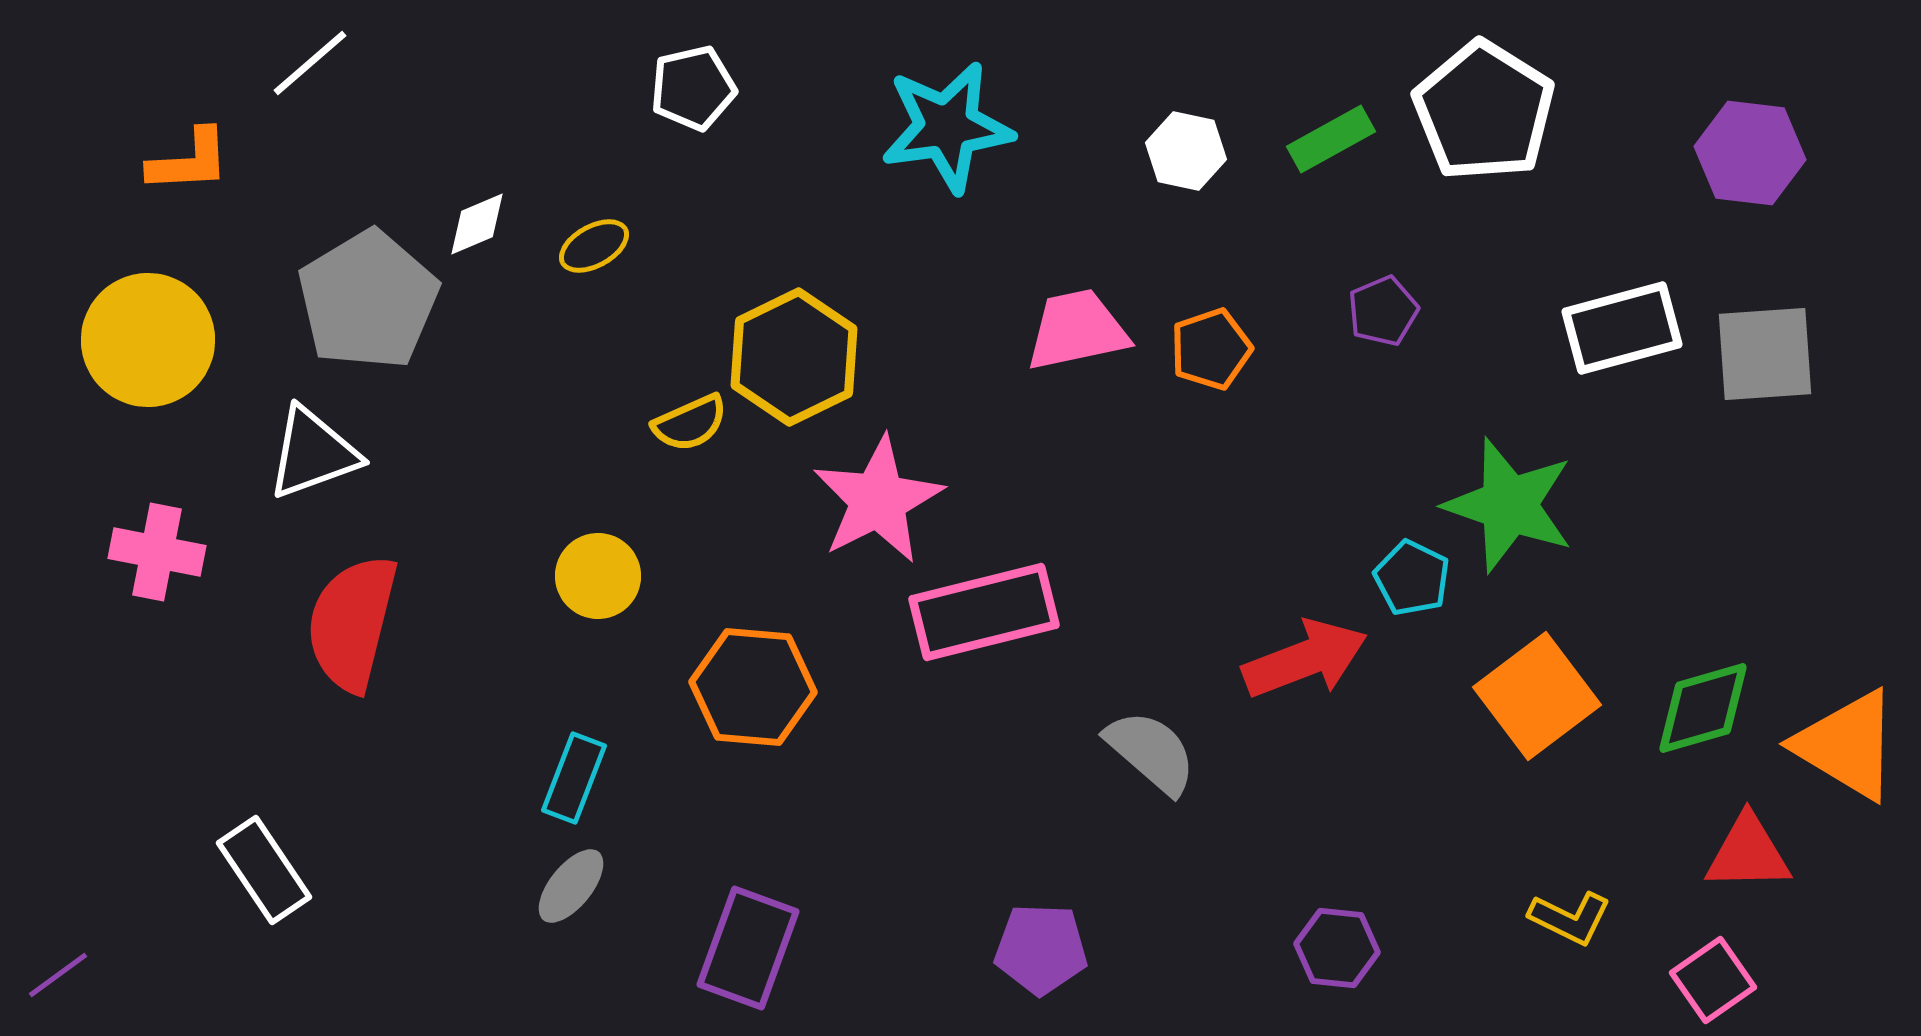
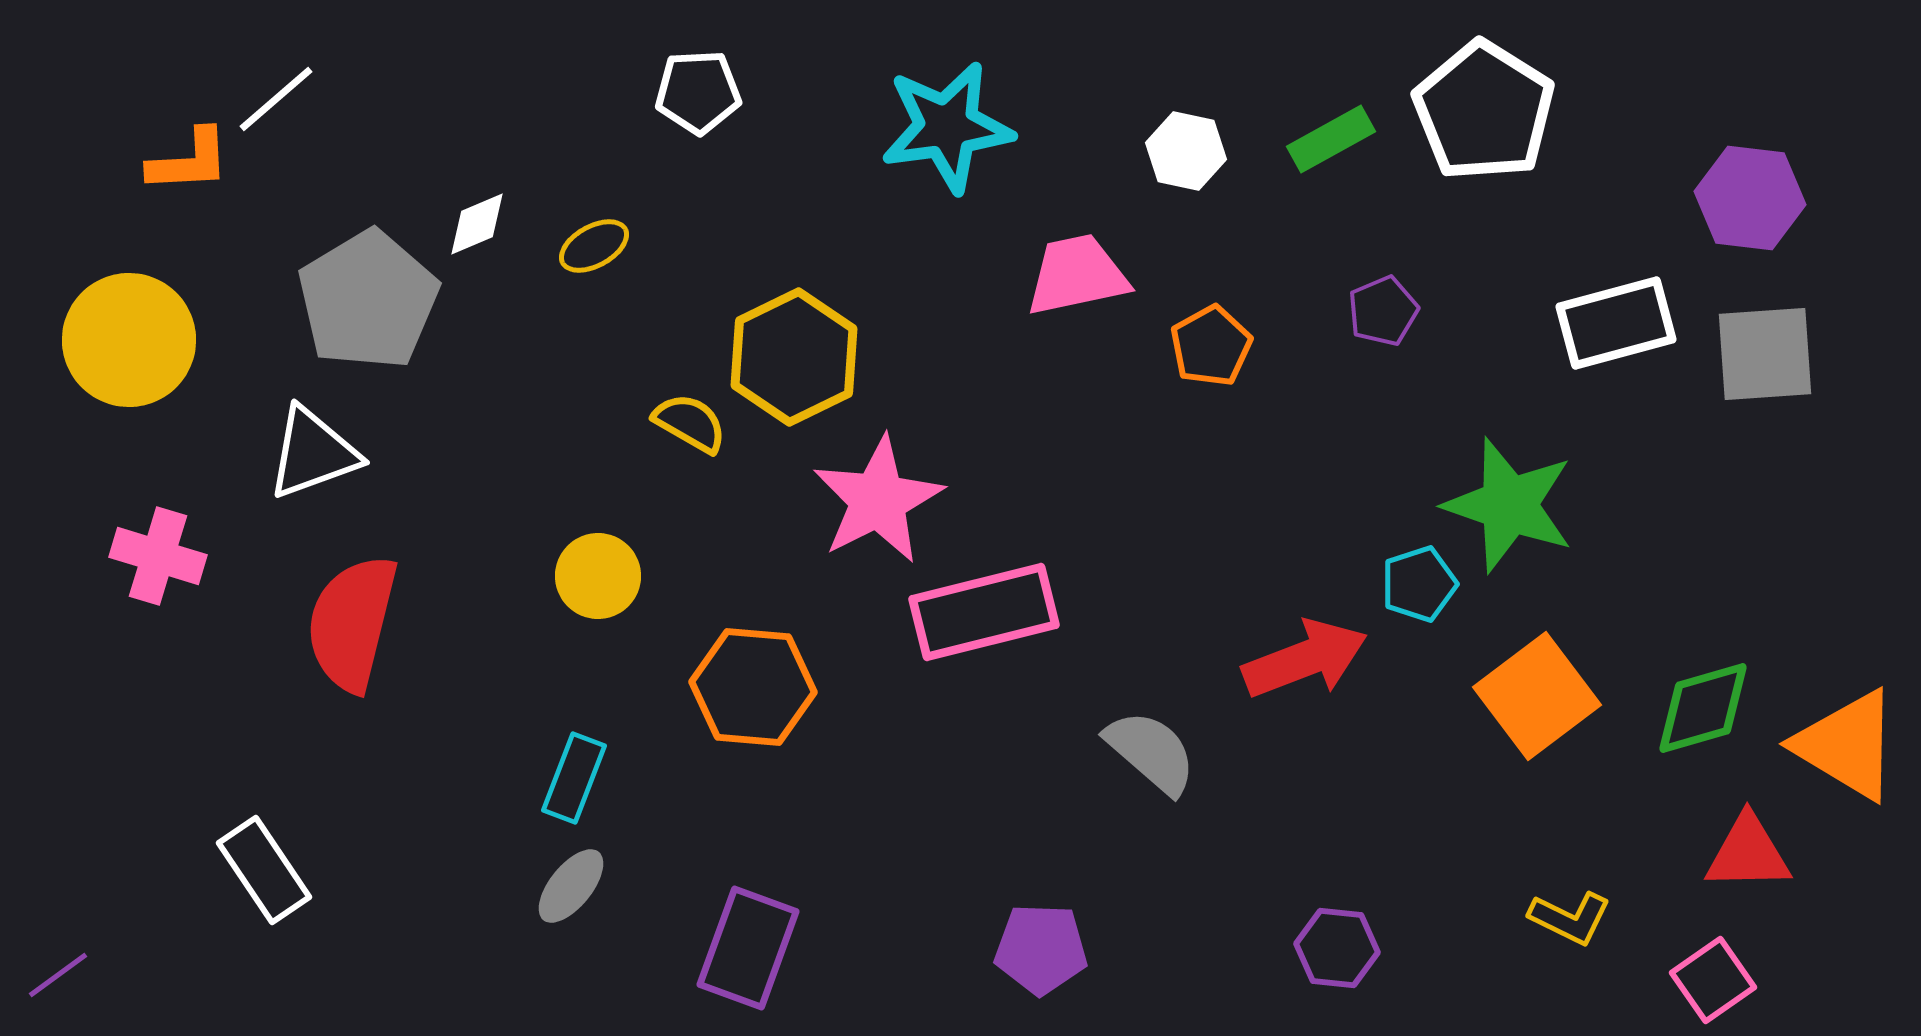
white line at (310, 63): moved 34 px left, 36 px down
white pentagon at (693, 88): moved 5 px right, 4 px down; rotated 10 degrees clockwise
purple hexagon at (1750, 153): moved 45 px down
white rectangle at (1622, 328): moved 6 px left, 5 px up
pink trapezoid at (1077, 330): moved 55 px up
yellow circle at (148, 340): moved 19 px left
orange pentagon at (1211, 349): moved 3 px up; rotated 10 degrees counterclockwise
yellow semicircle at (690, 423): rotated 126 degrees counterclockwise
pink cross at (157, 552): moved 1 px right, 4 px down; rotated 6 degrees clockwise
cyan pentagon at (1412, 578): moved 7 px right, 6 px down; rotated 28 degrees clockwise
